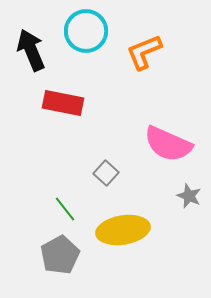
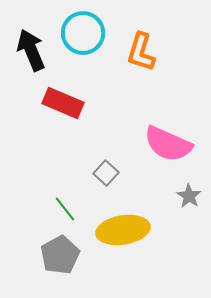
cyan circle: moved 3 px left, 2 px down
orange L-shape: moved 3 px left; rotated 51 degrees counterclockwise
red rectangle: rotated 12 degrees clockwise
gray star: rotated 10 degrees clockwise
